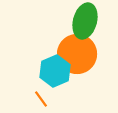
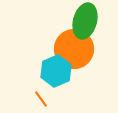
orange circle: moved 3 px left, 5 px up
cyan hexagon: moved 1 px right
